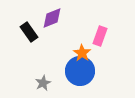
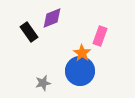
gray star: rotated 14 degrees clockwise
